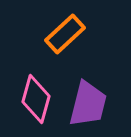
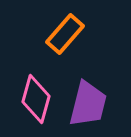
orange rectangle: rotated 6 degrees counterclockwise
